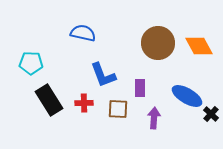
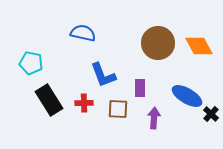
cyan pentagon: rotated 10 degrees clockwise
